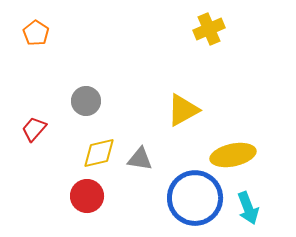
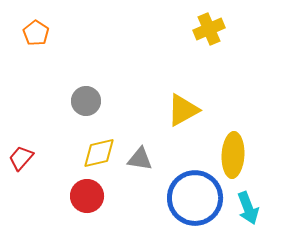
red trapezoid: moved 13 px left, 29 px down
yellow ellipse: rotated 75 degrees counterclockwise
